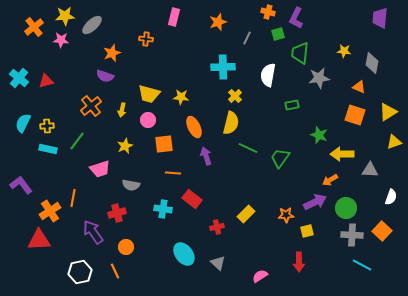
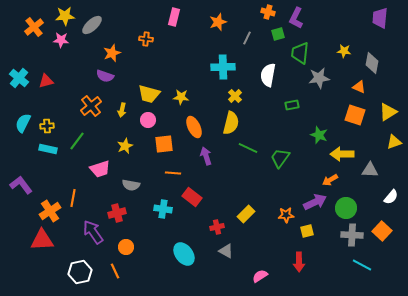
white semicircle at (391, 197): rotated 21 degrees clockwise
red rectangle at (192, 199): moved 2 px up
red triangle at (39, 240): moved 3 px right
gray triangle at (218, 263): moved 8 px right, 12 px up; rotated 14 degrees counterclockwise
